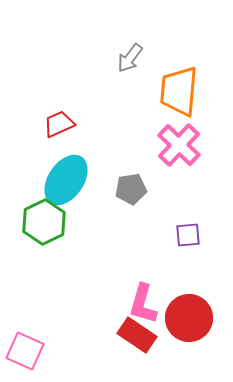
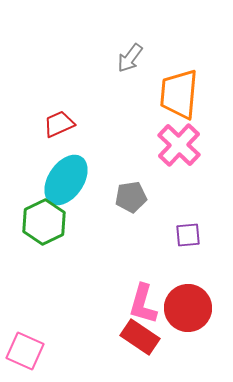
orange trapezoid: moved 3 px down
gray pentagon: moved 8 px down
red circle: moved 1 px left, 10 px up
red rectangle: moved 3 px right, 2 px down
